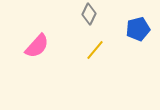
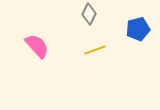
pink semicircle: rotated 84 degrees counterclockwise
yellow line: rotated 30 degrees clockwise
